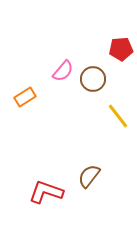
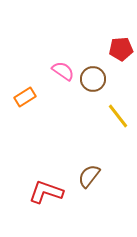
pink semicircle: rotated 95 degrees counterclockwise
